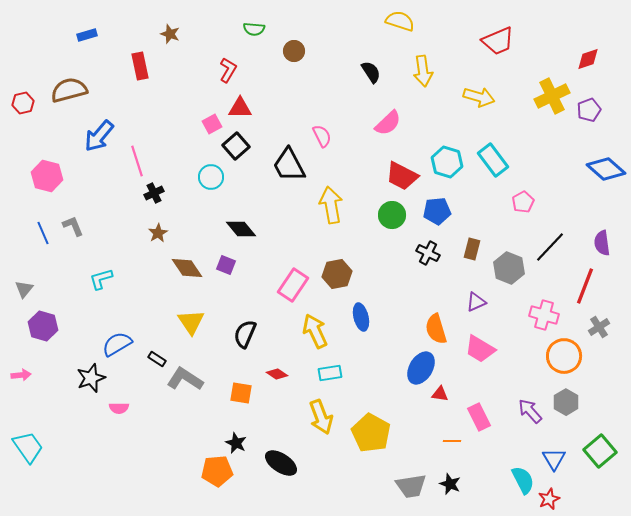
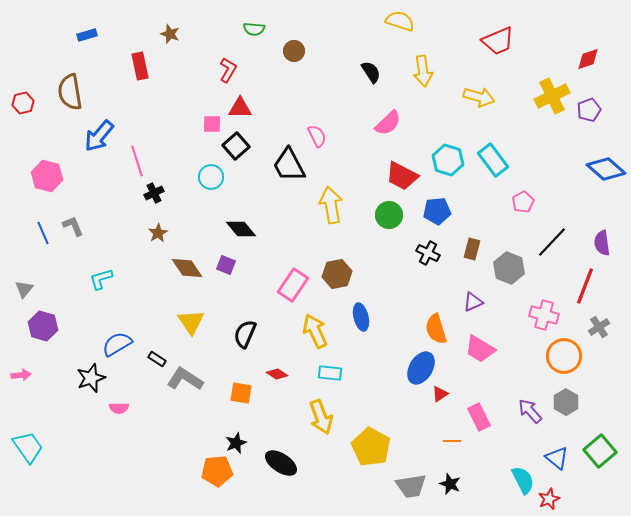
brown semicircle at (69, 90): moved 1 px right, 2 px down; rotated 84 degrees counterclockwise
pink square at (212, 124): rotated 30 degrees clockwise
pink semicircle at (322, 136): moved 5 px left
cyan hexagon at (447, 162): moved 1 px right, 2 px up
green circle at (392, 215): moved 3 px left
black line at (550, 247): moved 2 px right, 5 px up
purple triangle at (476, 302): moved 3 px left
cyan rectangle at (330, 373): rotated 15 degrees clockwise
red triangle at (440, 394): rotated 42 degrees counterclockwise
yellow pentagon at (371, 433): moved 14 px down
black star at (236, 443): rotated 25 degrees clockwise
blue triangle at (554, 459): moved 3 px right, 1 px up; rotated 20 degrees counterclockwise
